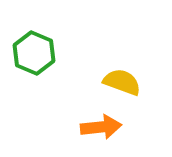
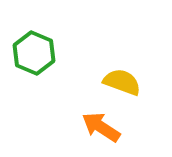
orange arrow: rotated 141 degrees counterclockwise
